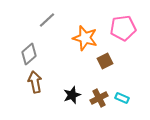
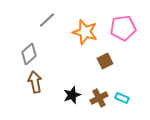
orange star: moved 6 px up
